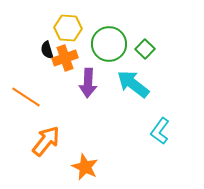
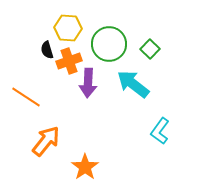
green square: moved 5 px right
orange cross: moved 4 px right, 3 px down
orange star: rotated 12 degrees clockwise
